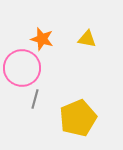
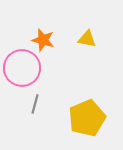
orange star: moved 1 px right, 1 px down
gray line: moved 5 px down
yellow pentagon: moved 9 px right
